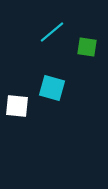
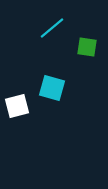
cyan line: moved 4 px up
white square: rotated 20 degrees counterclockwise
